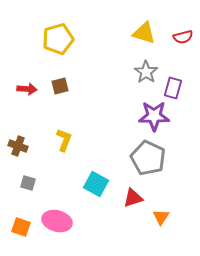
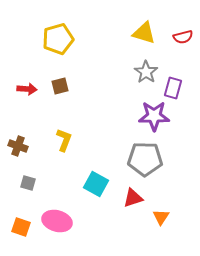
gray pentagon: moved 3 px left, 1 px down; rotated 24 degrees counterclockwise
